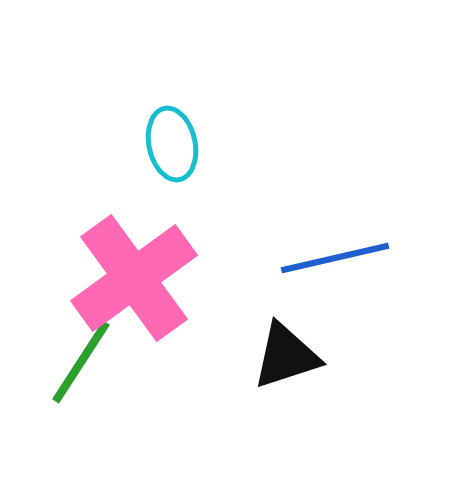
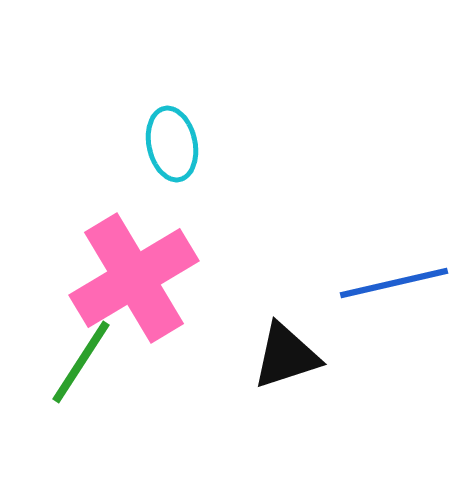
blue line: moved 59 px right, 25 px down
pink cross: rotated 5 degrees clockwise
